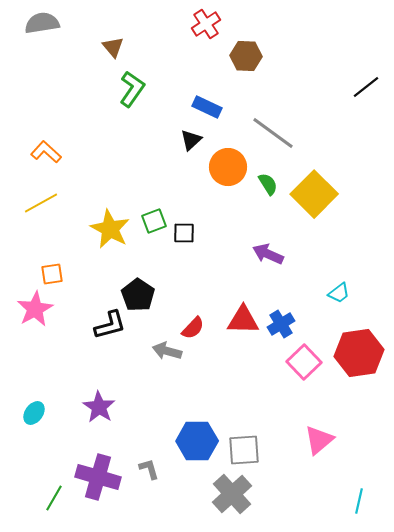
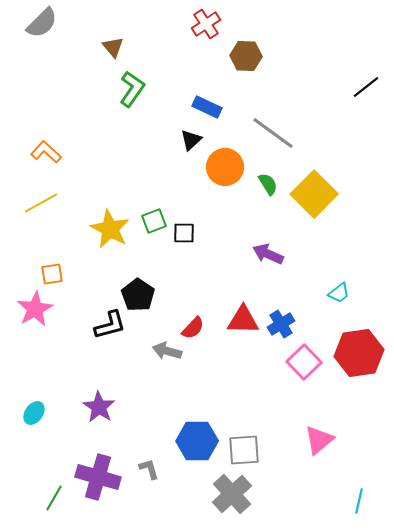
gray semicircle: rotated 144 degrees clockwise
orange circle: moved 3 px left
